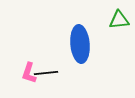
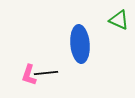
green triangle: rotated 30 degrees clockwise
pink L-shape: moved 2 px down
